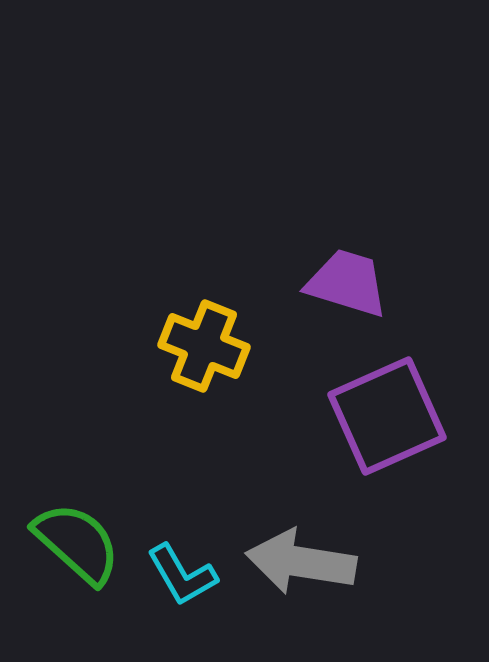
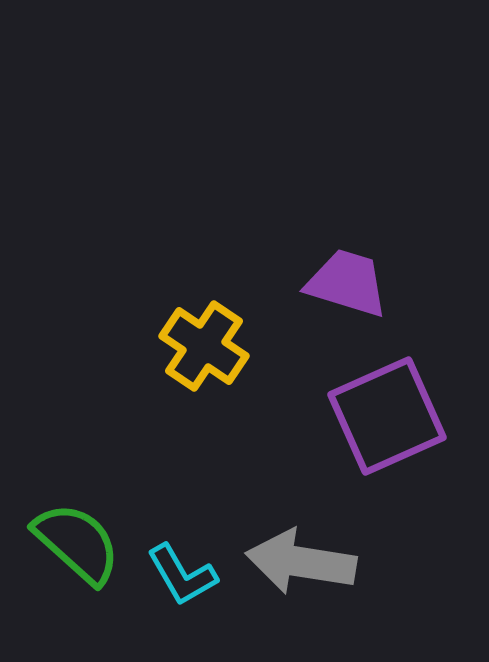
yellow cross: rotated 12 degrees clockwise
